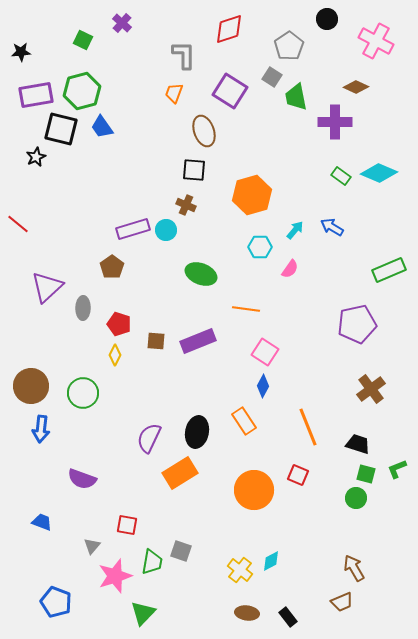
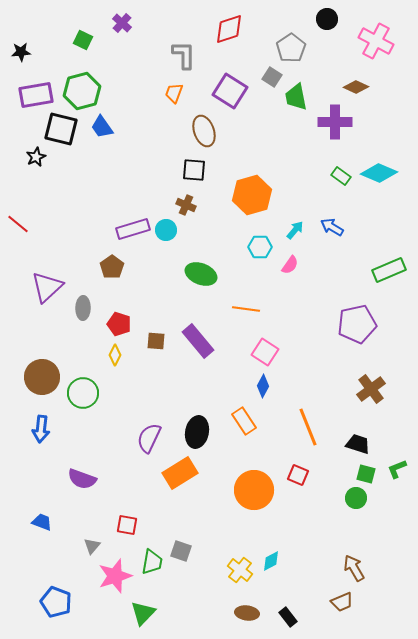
gray pentagon at (289, 46): moved 2 px right, 2 px down
pink semicircle at (290, 269): moved 4 px up
purple rectangle at (198, 341): rotated 72 degrees clockwise
brown circle at (31, 386): moved 11 px right, 9 px up
